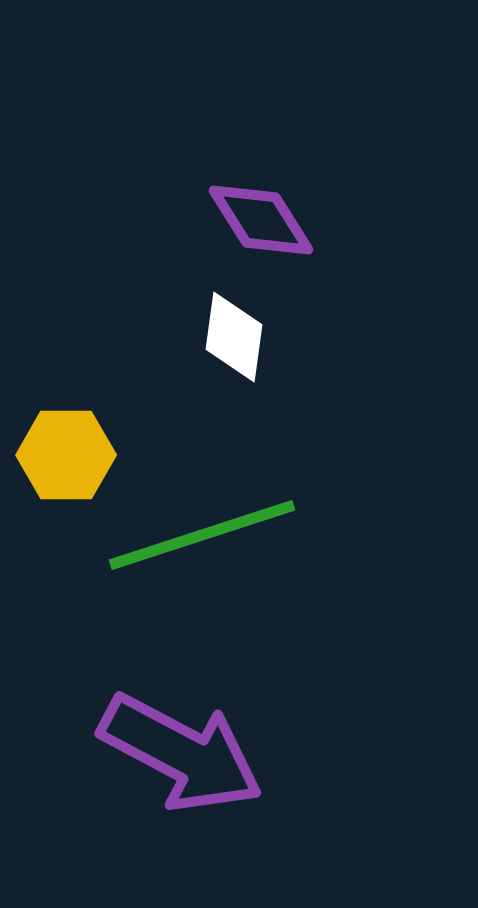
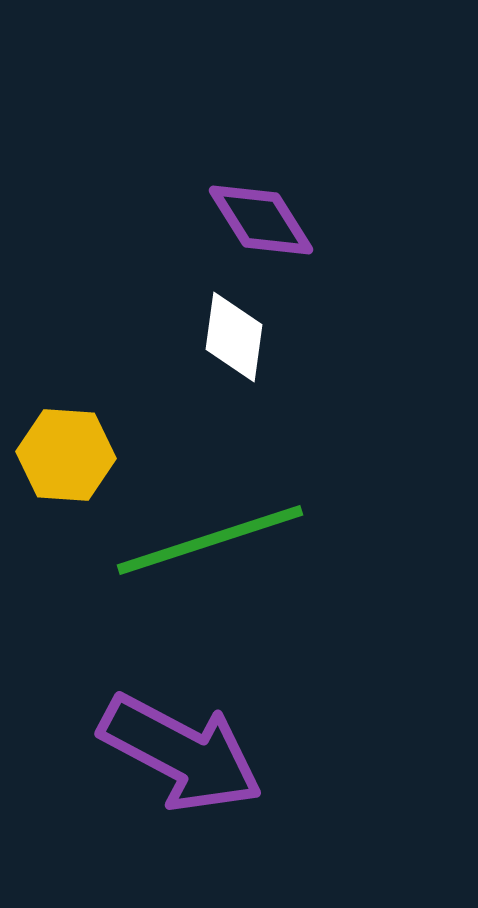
yellow hexagon: rotated 4 degrees clockwise
green line: moved 8 px right, 5 px down
